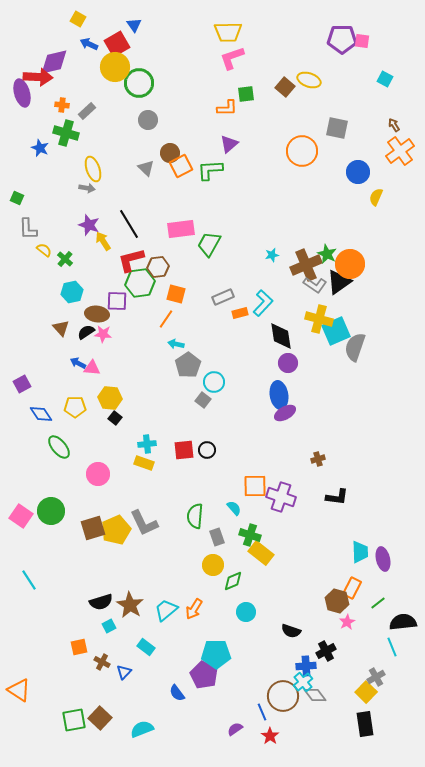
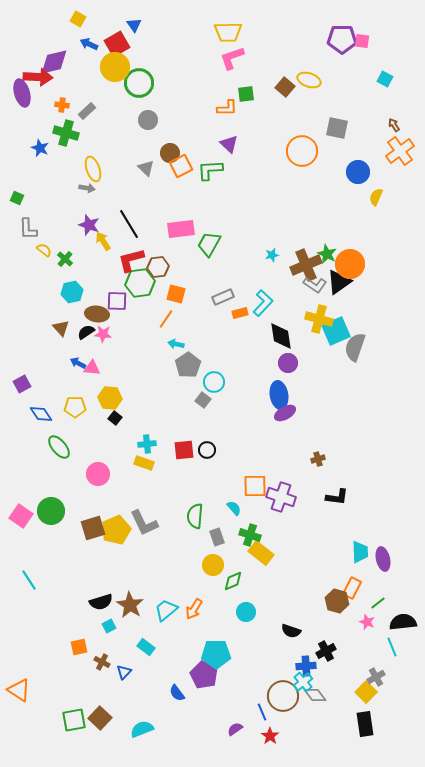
purple triangle at (229, 144): rotated 36 degrees counterclockwise
pink star at (347, 622): moved 20 px right; rotated 21 degrees counterclockwise
